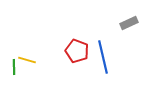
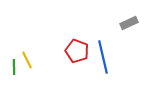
yellow line: rotated 48 degrees clockwise
